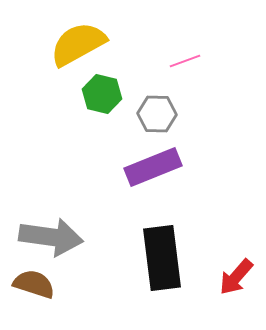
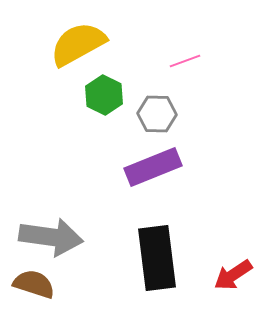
green hexagon: moved 2 px right, 1 px down; rotated 12 degrees clockwise
black rectangle: moved 5 px left
red arrow: moved 3 px left, 2 px up; rotated 15 degrees clockwise
